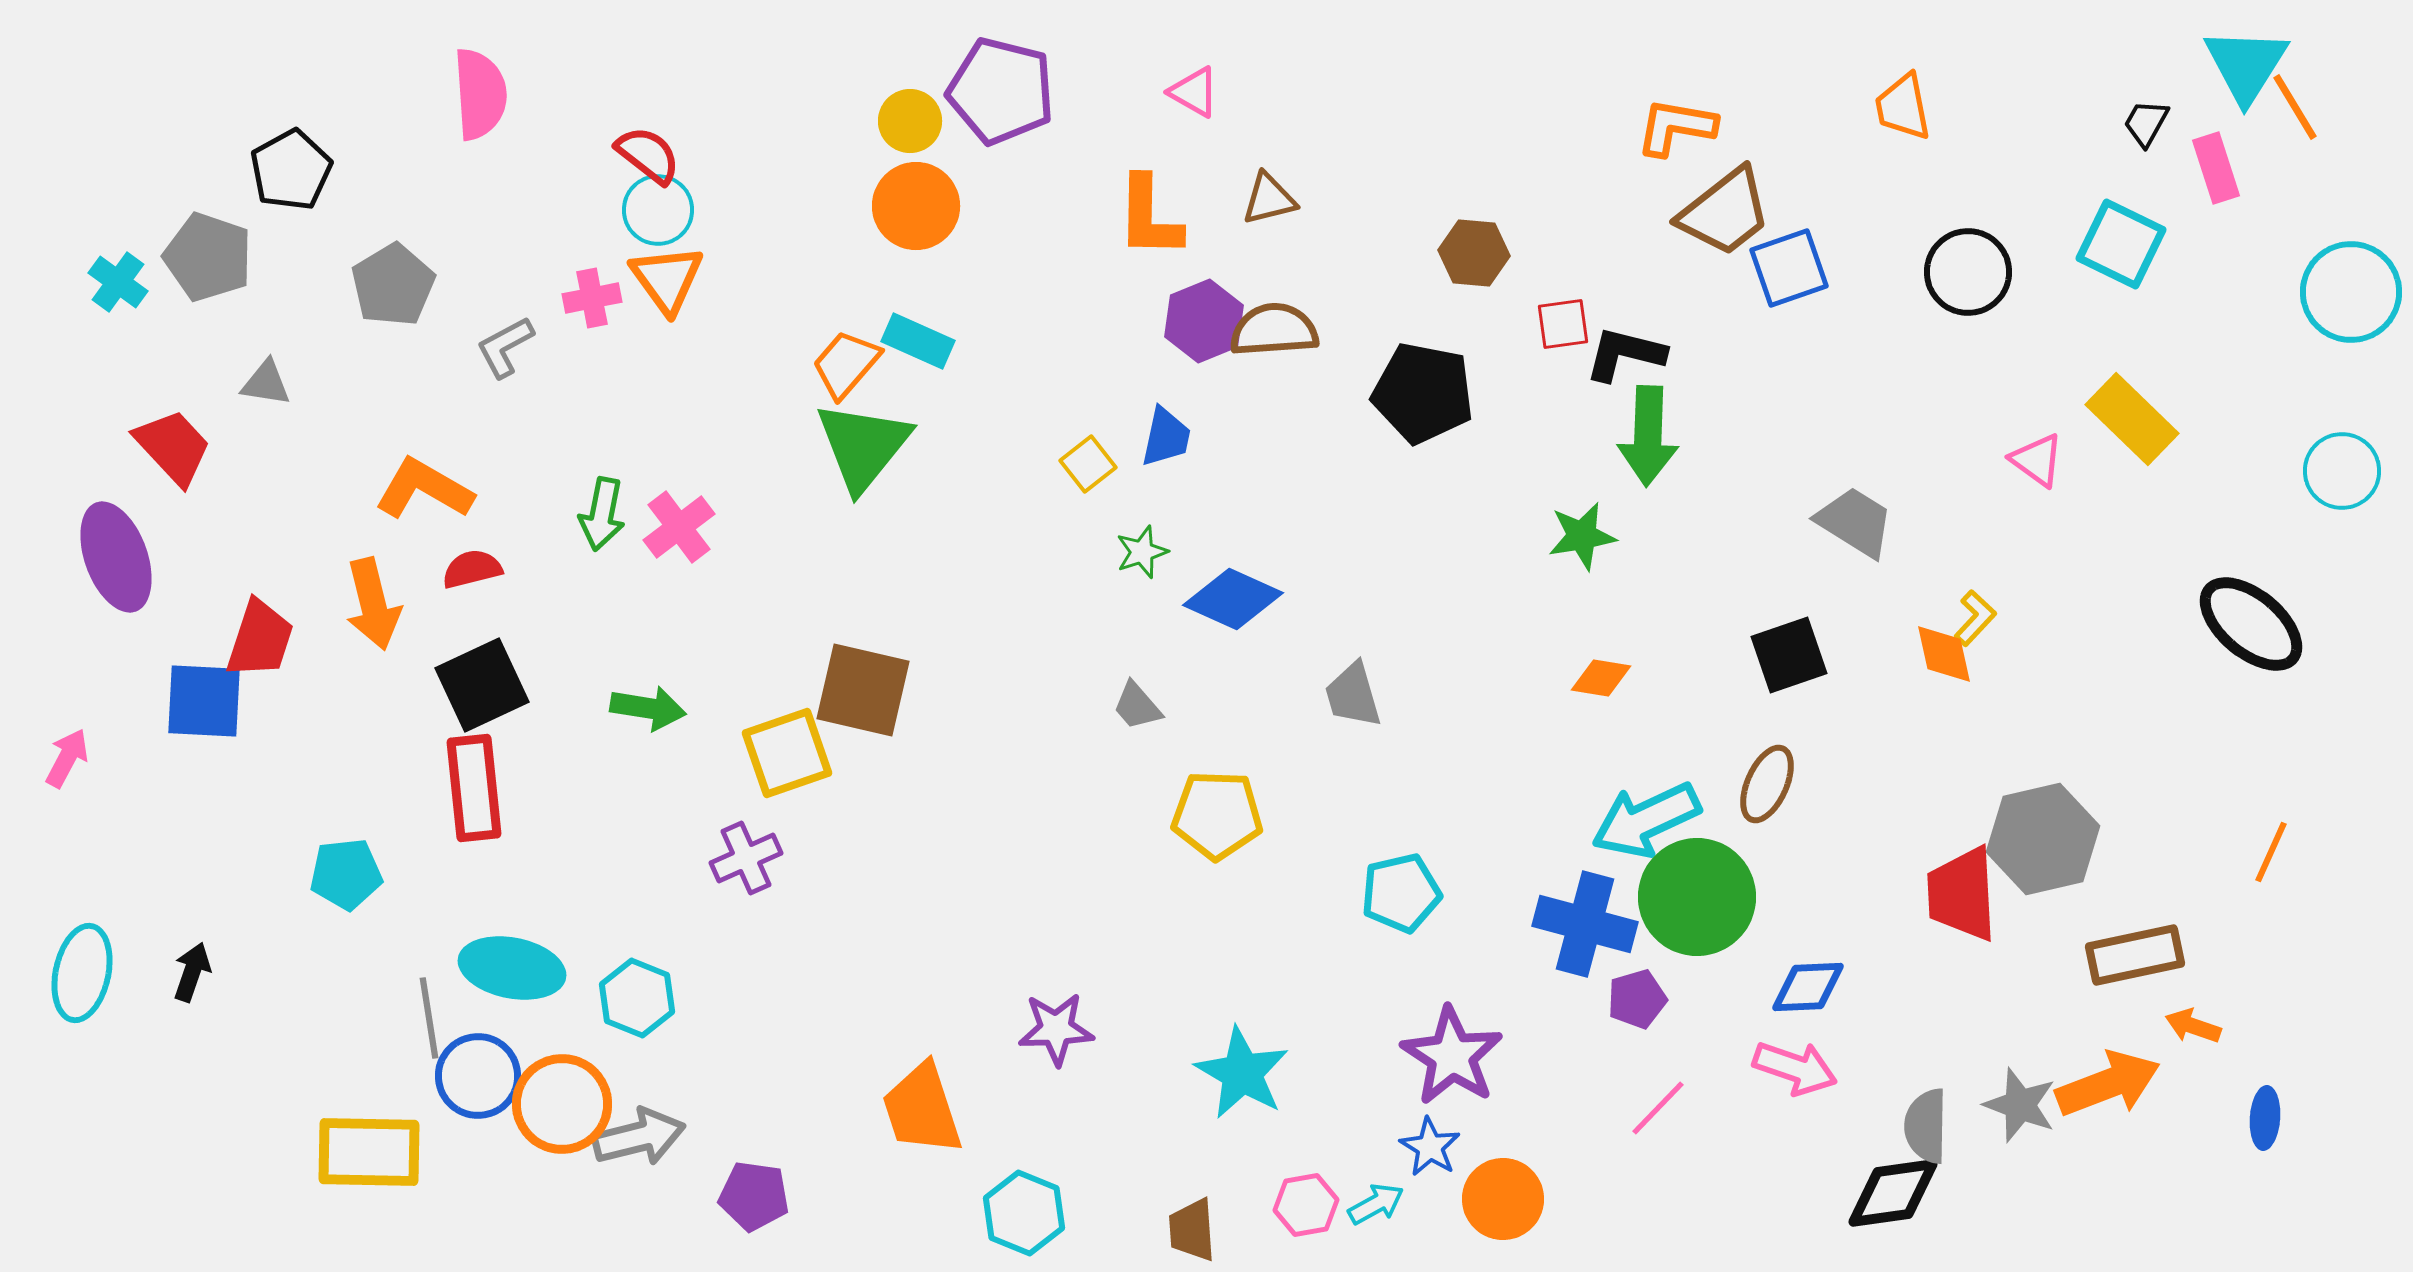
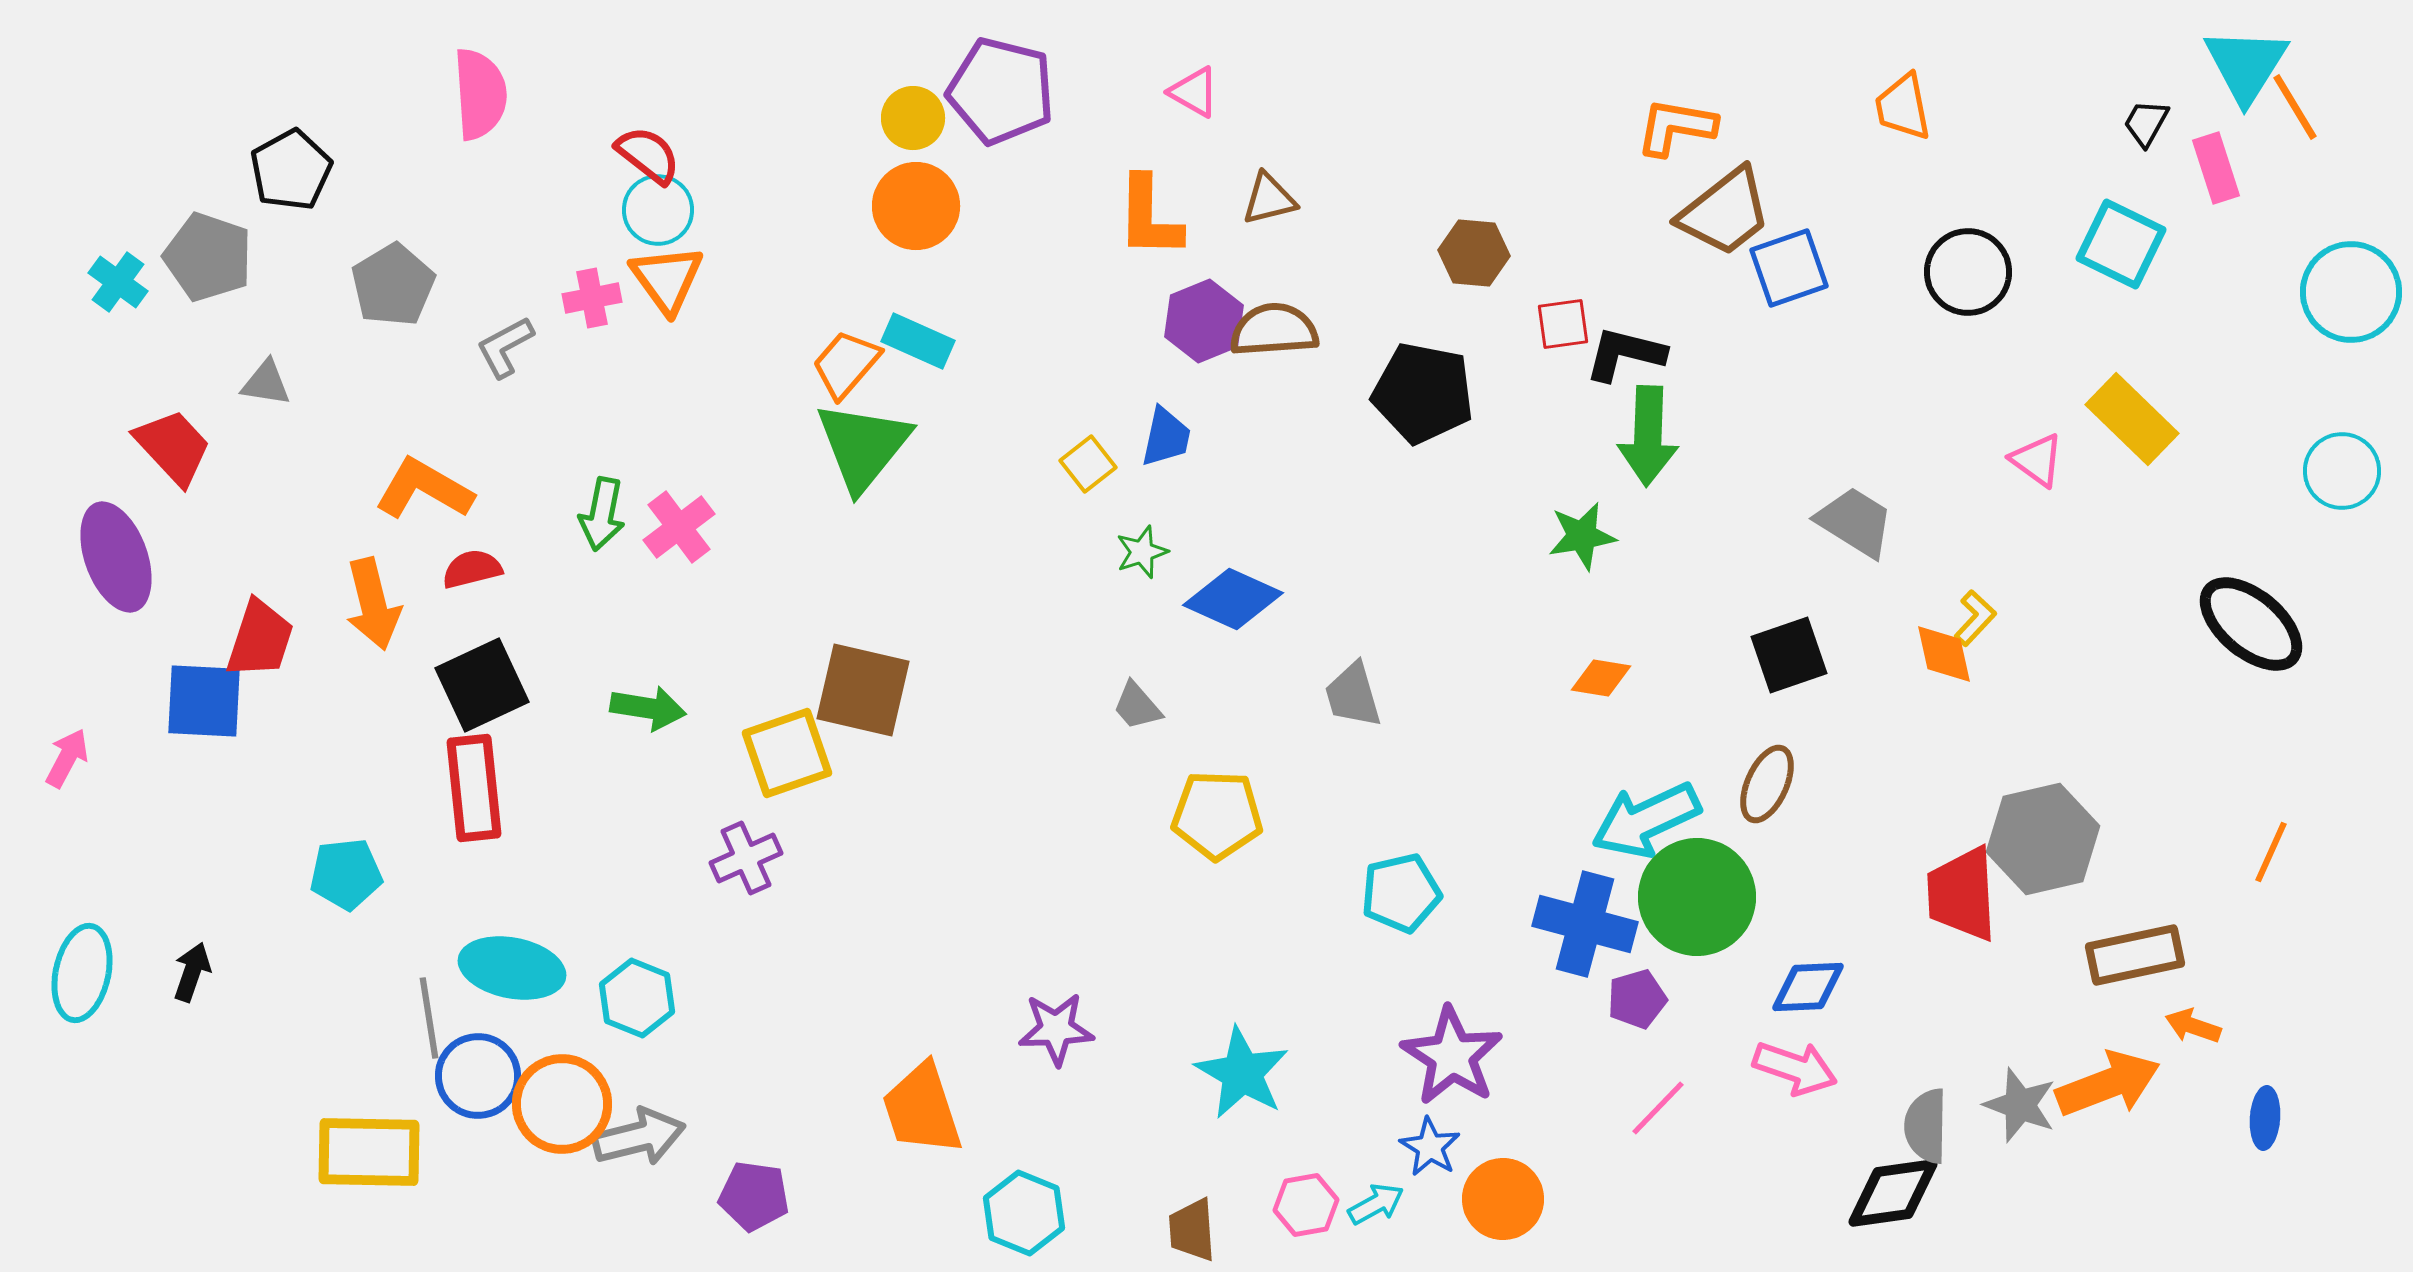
yellow circle at (910, 121): moved 3 px right, 3 px up
